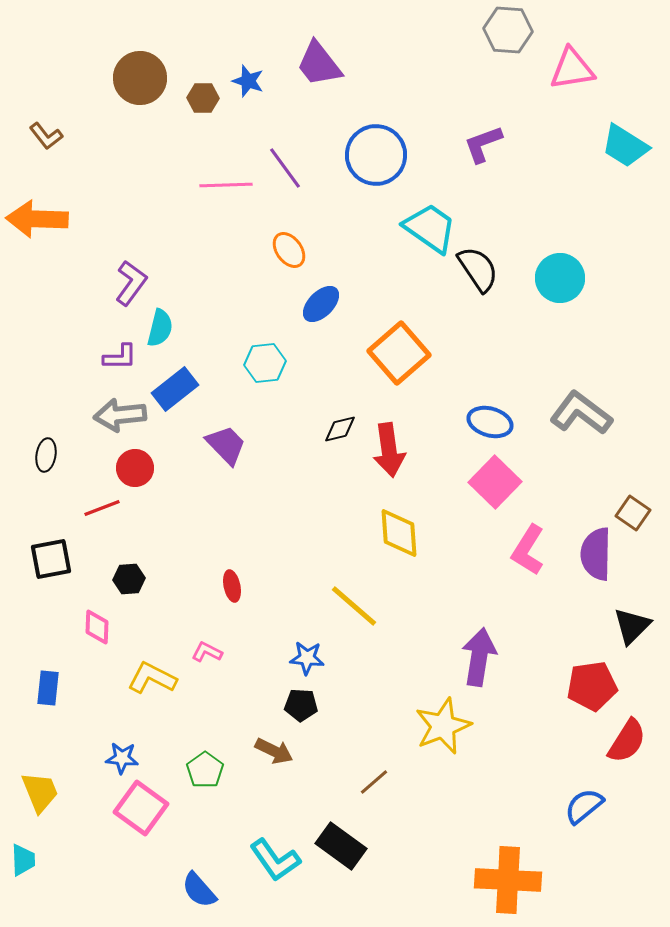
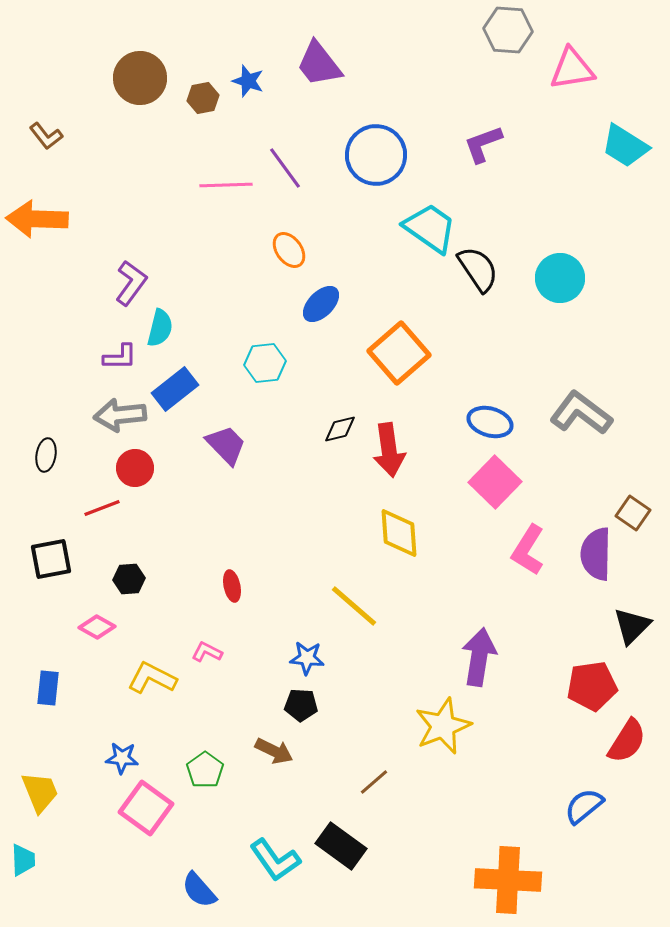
brown hexagon at (203, 98): rotated 12 degrees counterclockwise
pink diamond at (97, 627): rotated 63 degrees counterclockwise
pink square at (141, 808): moved 5 px right
